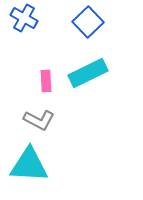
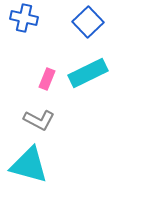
blue cross: rotated 16 degrees counterclockwise
pink rectangle: moved 1 px right, 2 px up; rotated 25 degrees clockwise
cyan triangle: rotated 12 degrees clockwise
